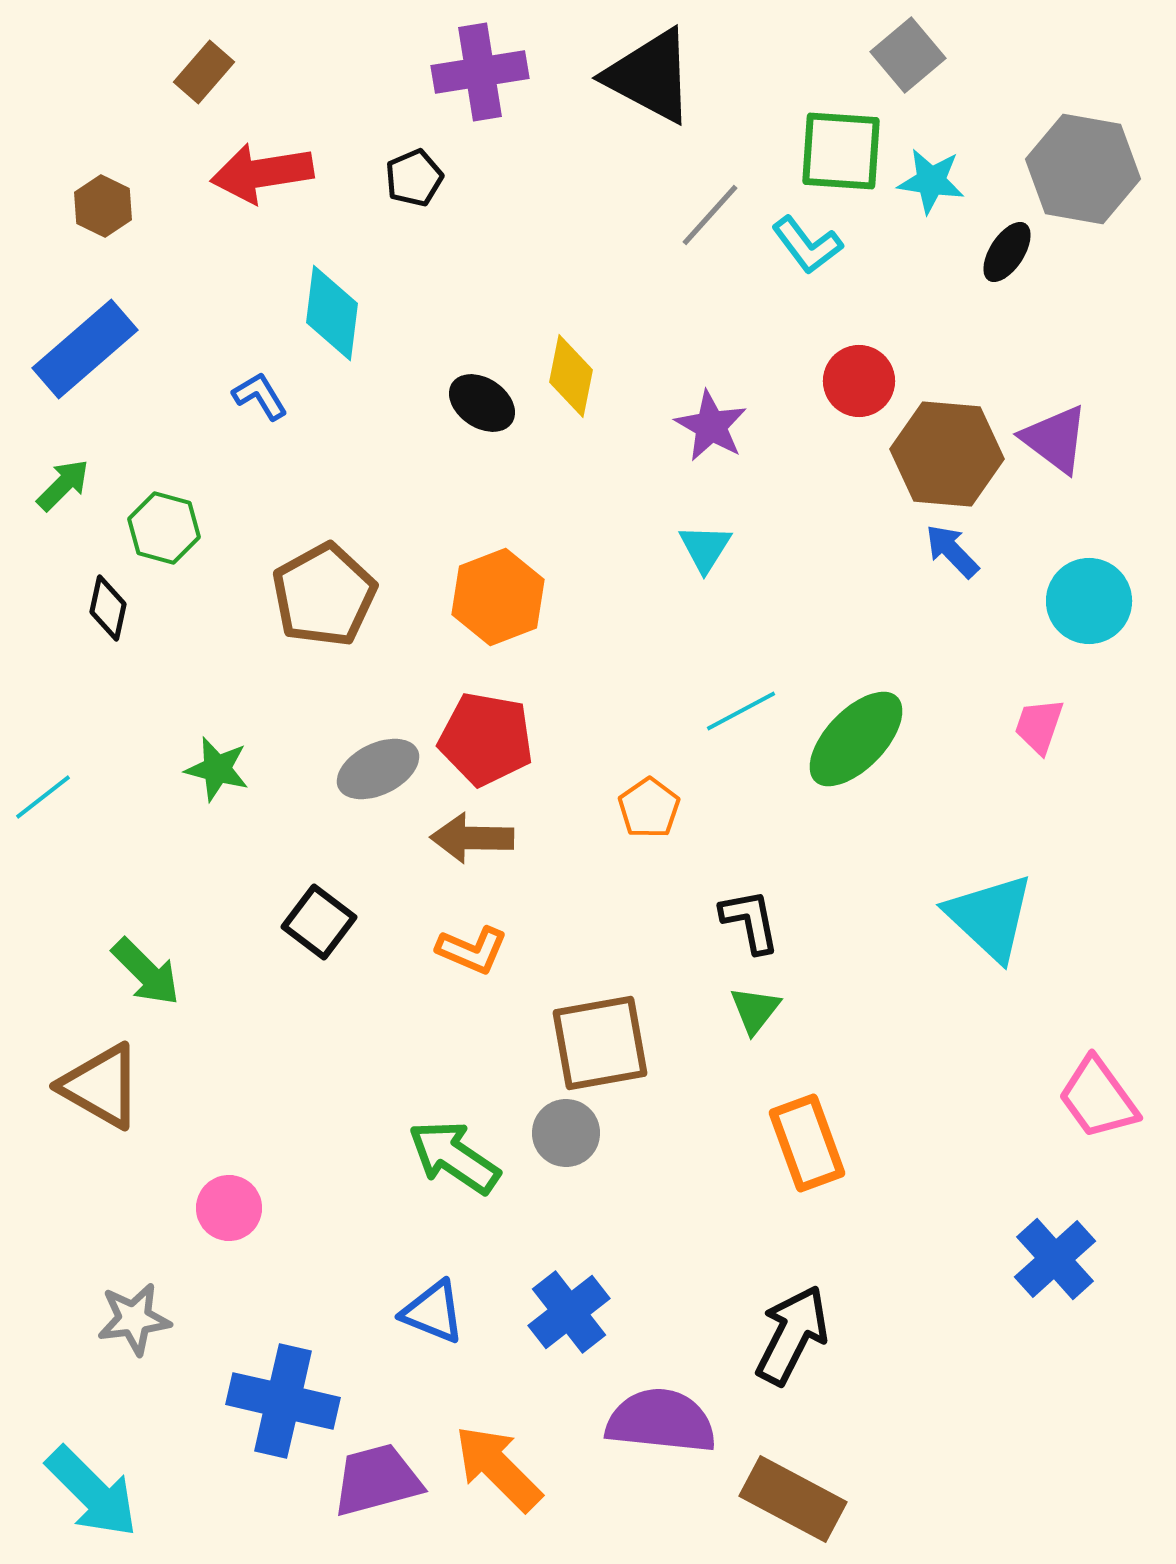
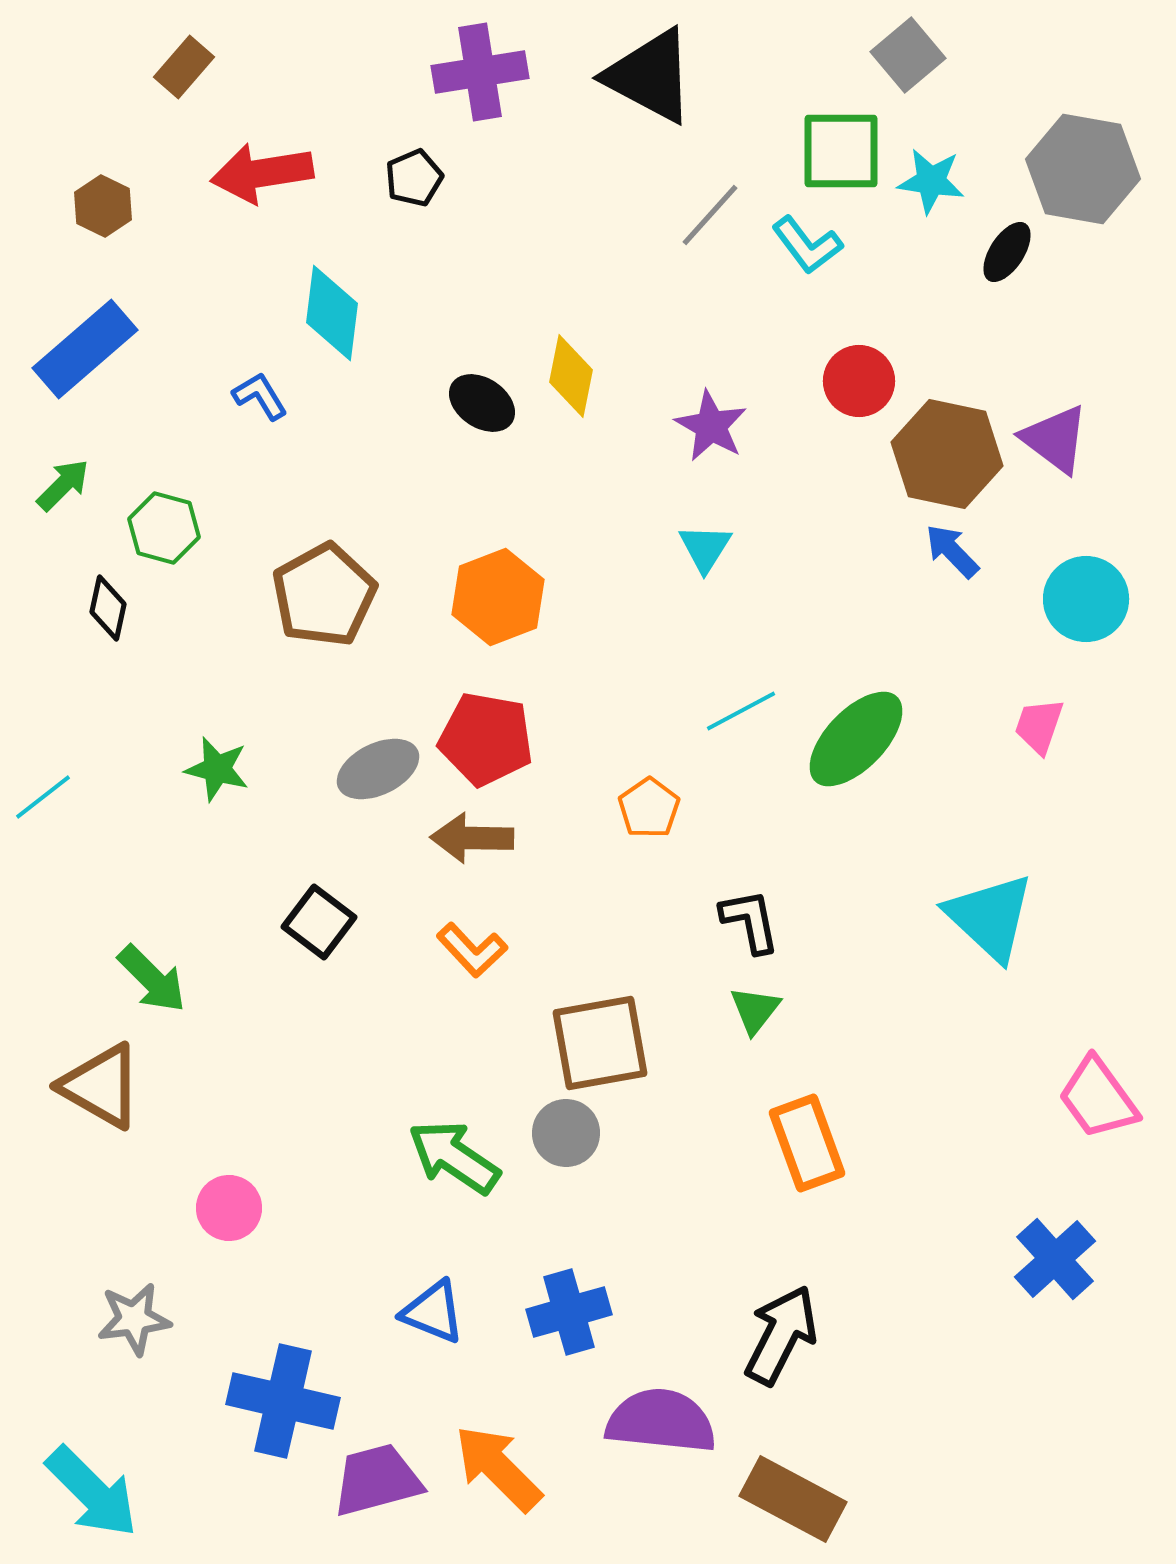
brown rectangle at (204, 72): moved 20 px left, 5 px up
green square at (841, 151): rotated 4 degrees counterclockwise
brown hexagon at (947, 454): rotated 7 degrees clockwise
cyan circle at (1089, 601): moved 3 px left, 2 px up
orange L-shape at (472, 950): rotated 24 degrees clockwise
green arrow at (146, 972): moved 6 px right, 7 px down
blue cross at (569, 1312): rotated 22 degrees clockwise
black arrow at (792, 1335): moved 11 px left
